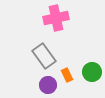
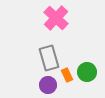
pink cross: rotated 35 degrees counterclockwise
gray rectangle: moved 5 px right, 2 px down; rotated 20 degrees clockwise
green circle: moved 5 px left
